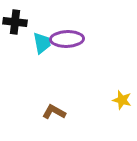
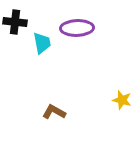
purple ellipse: moved 10 px right, 11 px up
